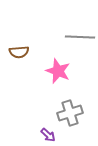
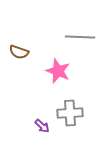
brown semicircle: rotated 24 degrees clockwise
gray cross: rotated 15 degrees clockwise
purple arrow: moved 6 px left, 9 px up
